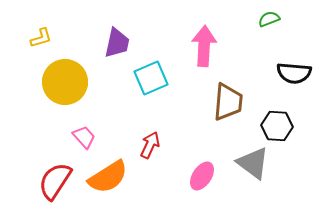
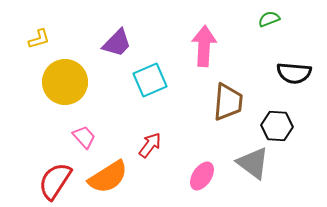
yellow L-shape: moved 2 px left, 1 px down
purple trapezoid: rotated 32 degrees clockwise
cyan square: moved 1 px left, 2 px down
red arrow: rotated 12 degrees clockwise
